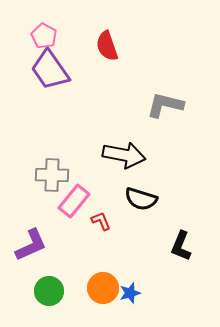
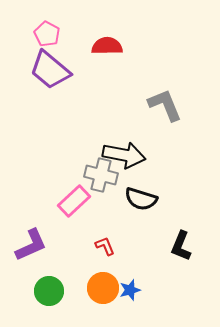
pink pentagon: moved 3 px right, 2 px up
red semicircle: rotated 108 degrees clockwise
purple trapezoid: rotated 15 degrees counterclockwise
gray L-shape: rotated 54 degrees clockwise
gray cross: moved 49 px right; rotated 12 degrees clockwise
pink rectangle: rotated 8 degrees clockwise
red L-shape: moved 4 px right, 25 px down
blue star: moved 3 px up
